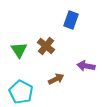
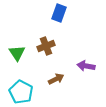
blue rectangle: moved 12 px left, 7 px up
brown cross: rotated 30 degrees clockwise
green triangle: moved 2 px left, 3 px down
